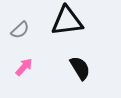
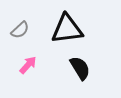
black triangle: moved 8 px down
pink arrow: moved 4 px right, 2 px up
